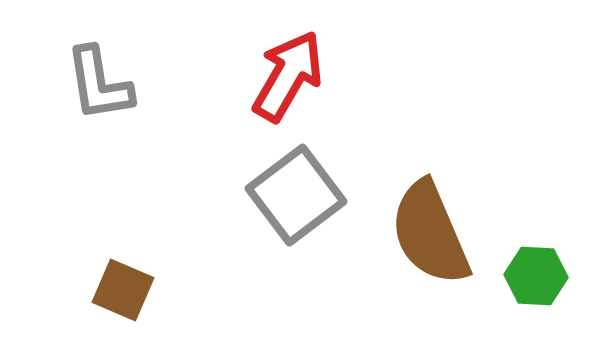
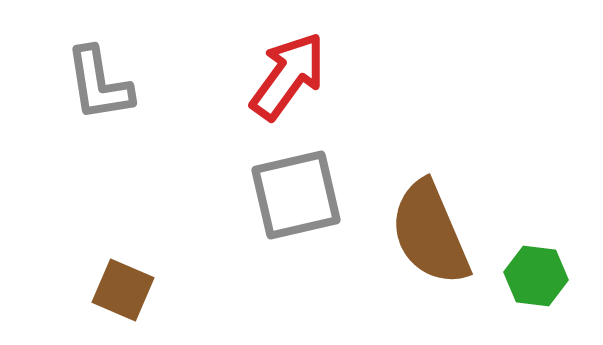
red arrow: rotated 6 degrees clockwise
gray square: rotated 24 degrees clockwise
green hexagon: rotated 4 degrees clockwise
